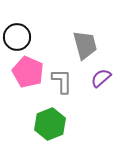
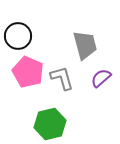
black circle: moved 1 px right, 1 px up
gray L-shape: moved 3 px up; rotated 16 degrees counterclockwise
green hexagon: rotated 8 degrees clockwise
